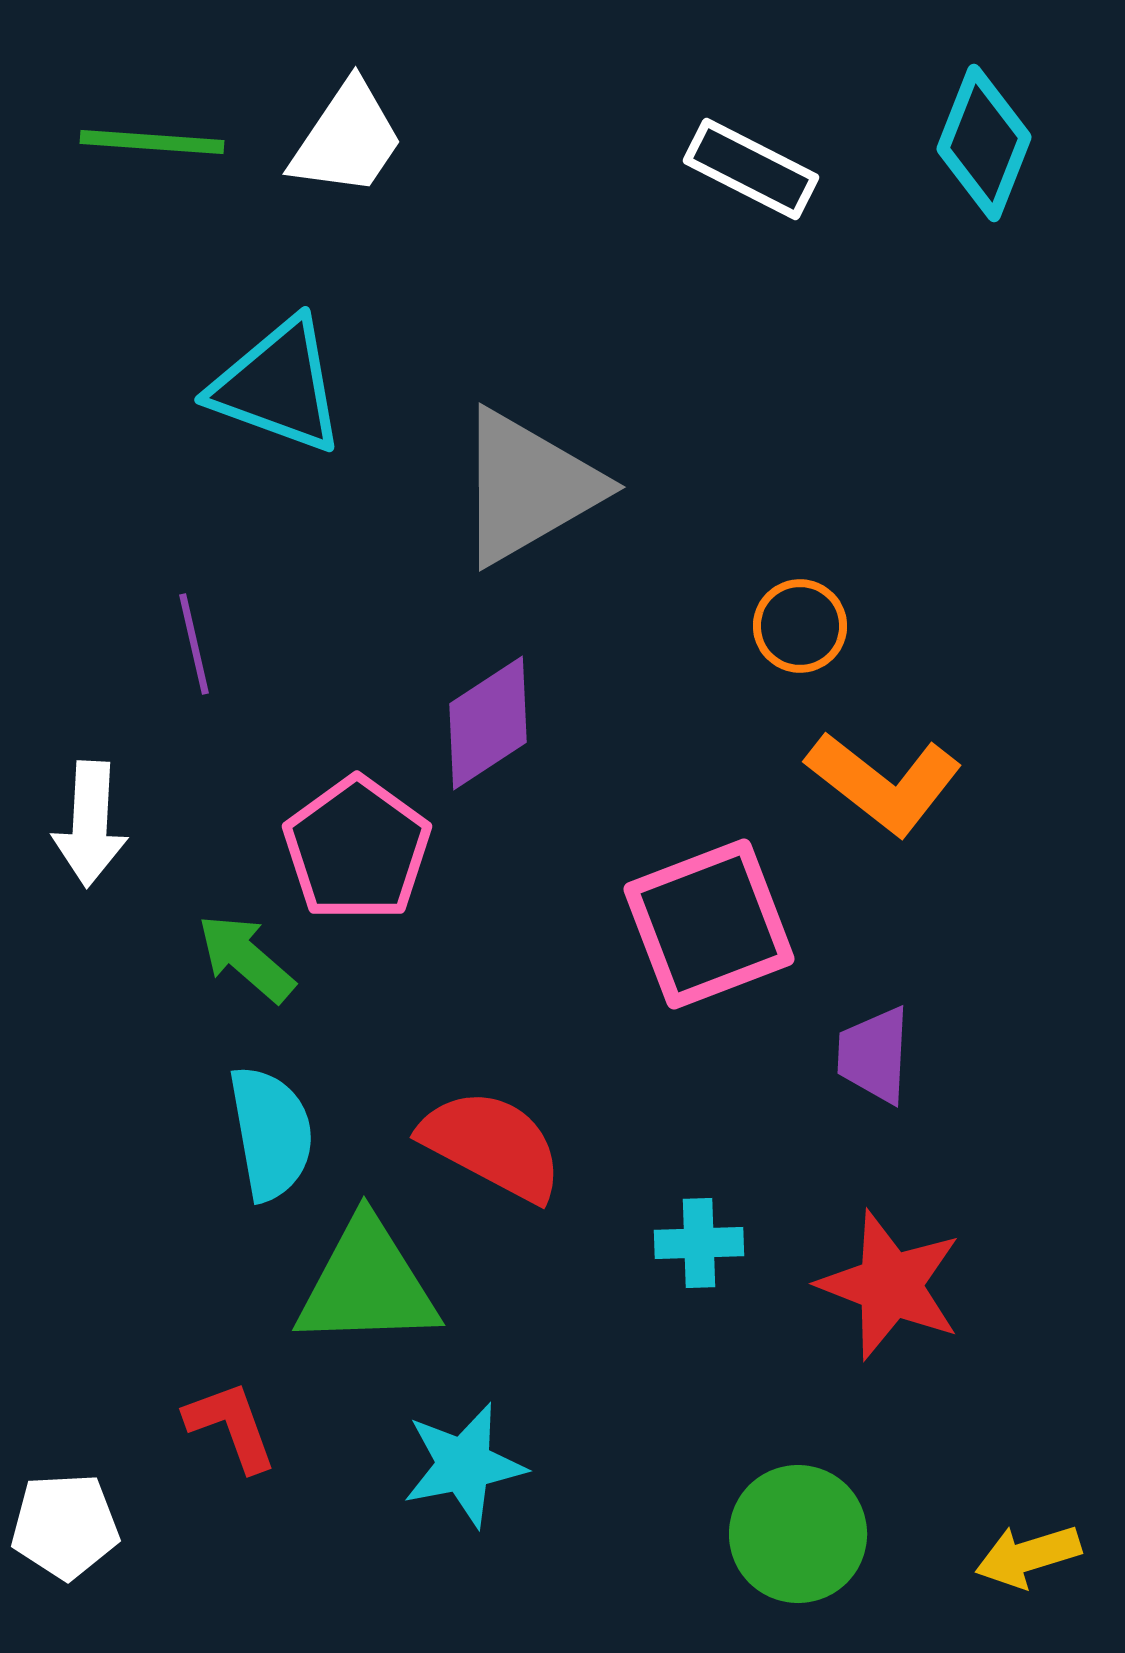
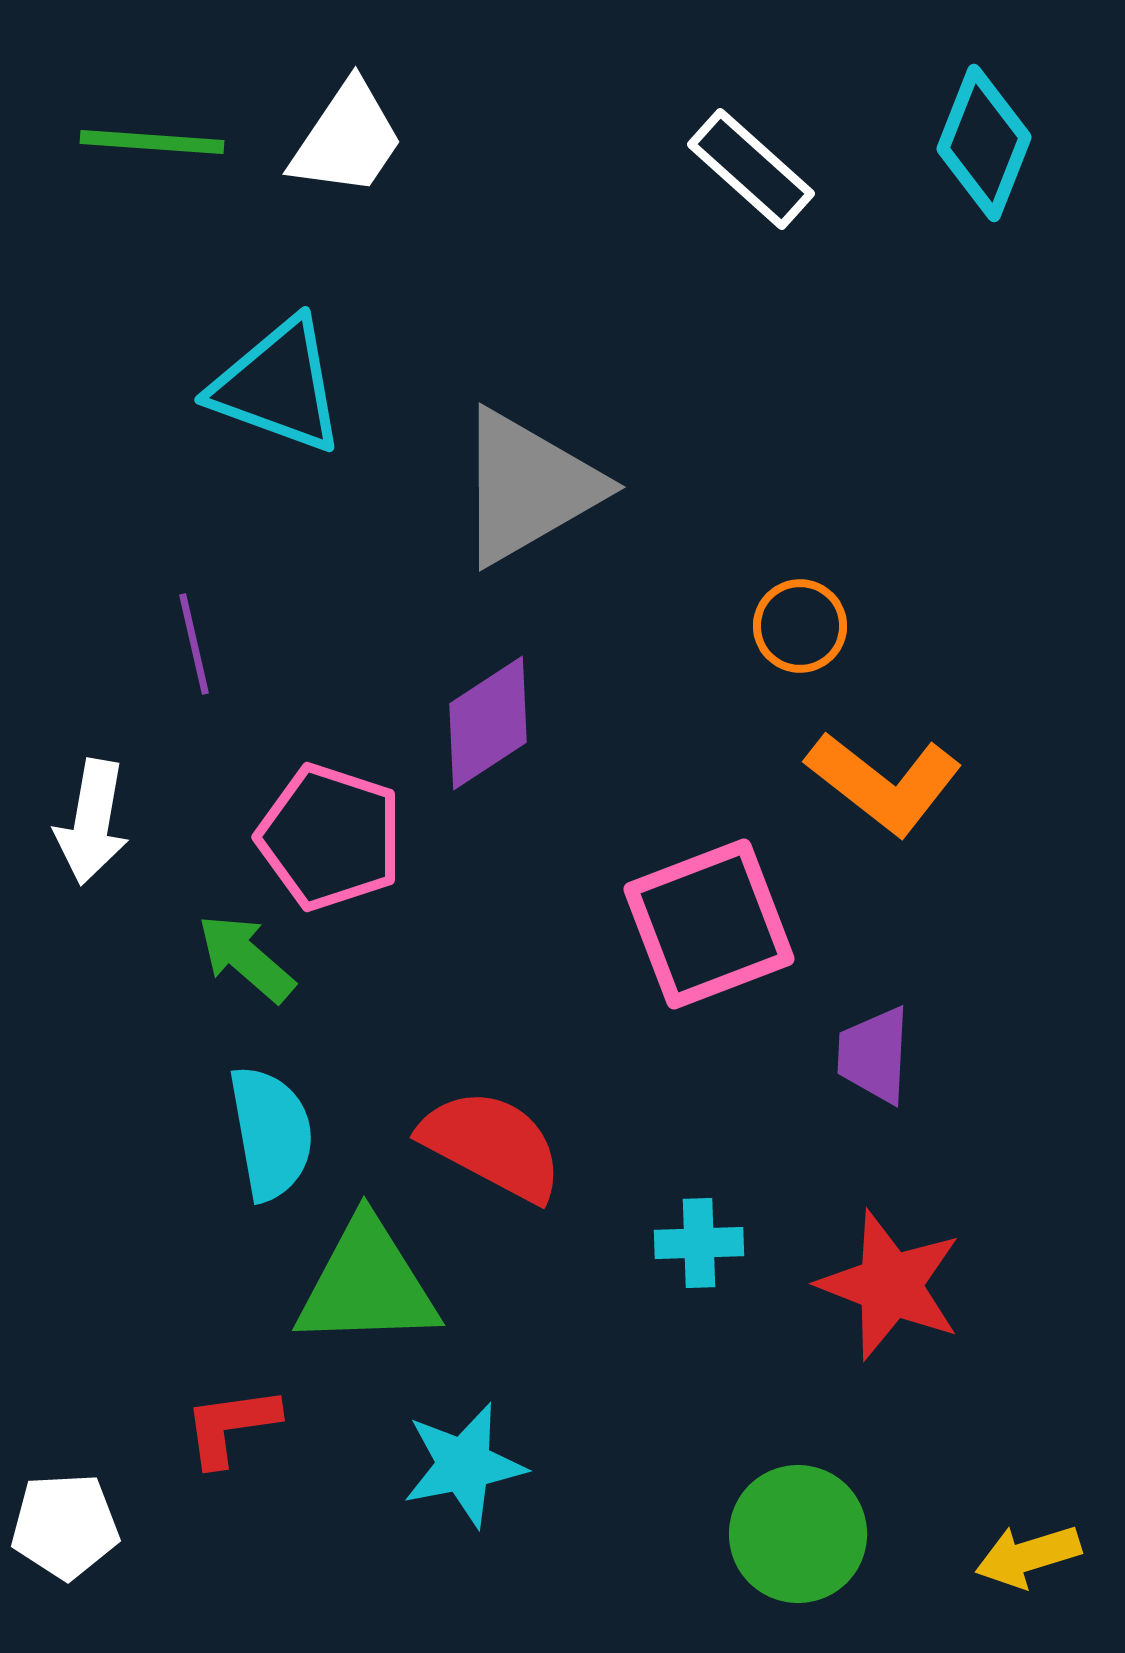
white rectangle: rotated 15 degrees clockwise
white arrow: moved 2 px right, 2 px up; rotated 7 degrees clockwise
pink pentagon: moved 27 px left, 12 px up; rotated 18 degrees counterclockwise
red L-shape: rotated 78 degrees counterclockwise
